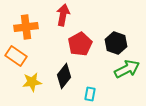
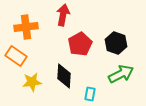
green arrow: moved 6 px left, 5 px down
black diamond: rotated 35 degrees counterclockwise
